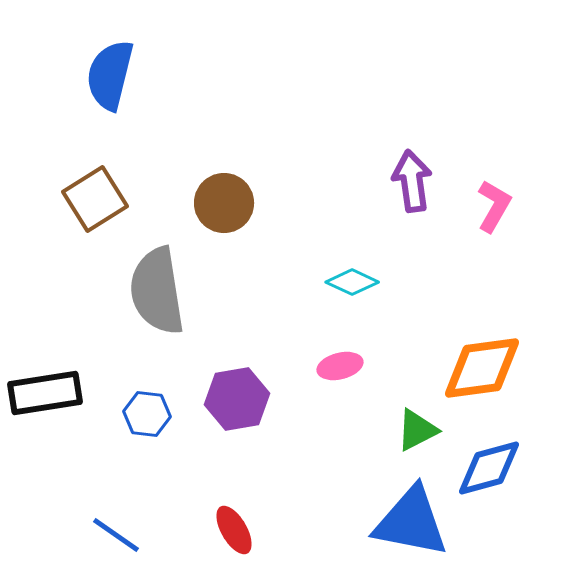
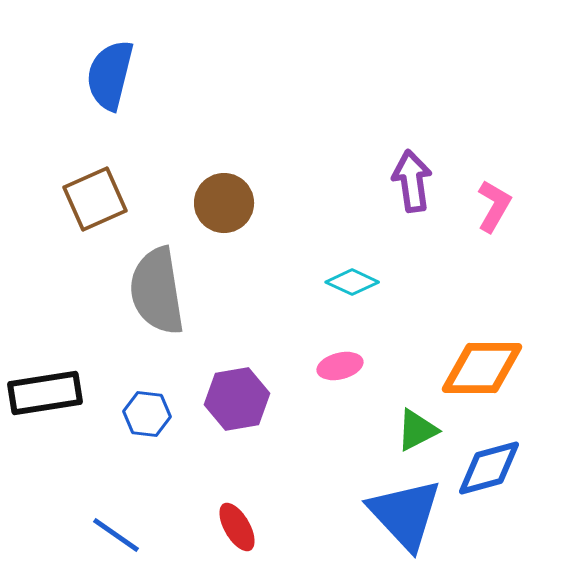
brown square: rotated 8 degrees clockwise
orange diamond: rotated 8 degrees clockwise
blue triangle: moved 6 px left, 8 px up; rotated 36 degrees clockwise
red ellipse: moved 3 px right, 3 px up
